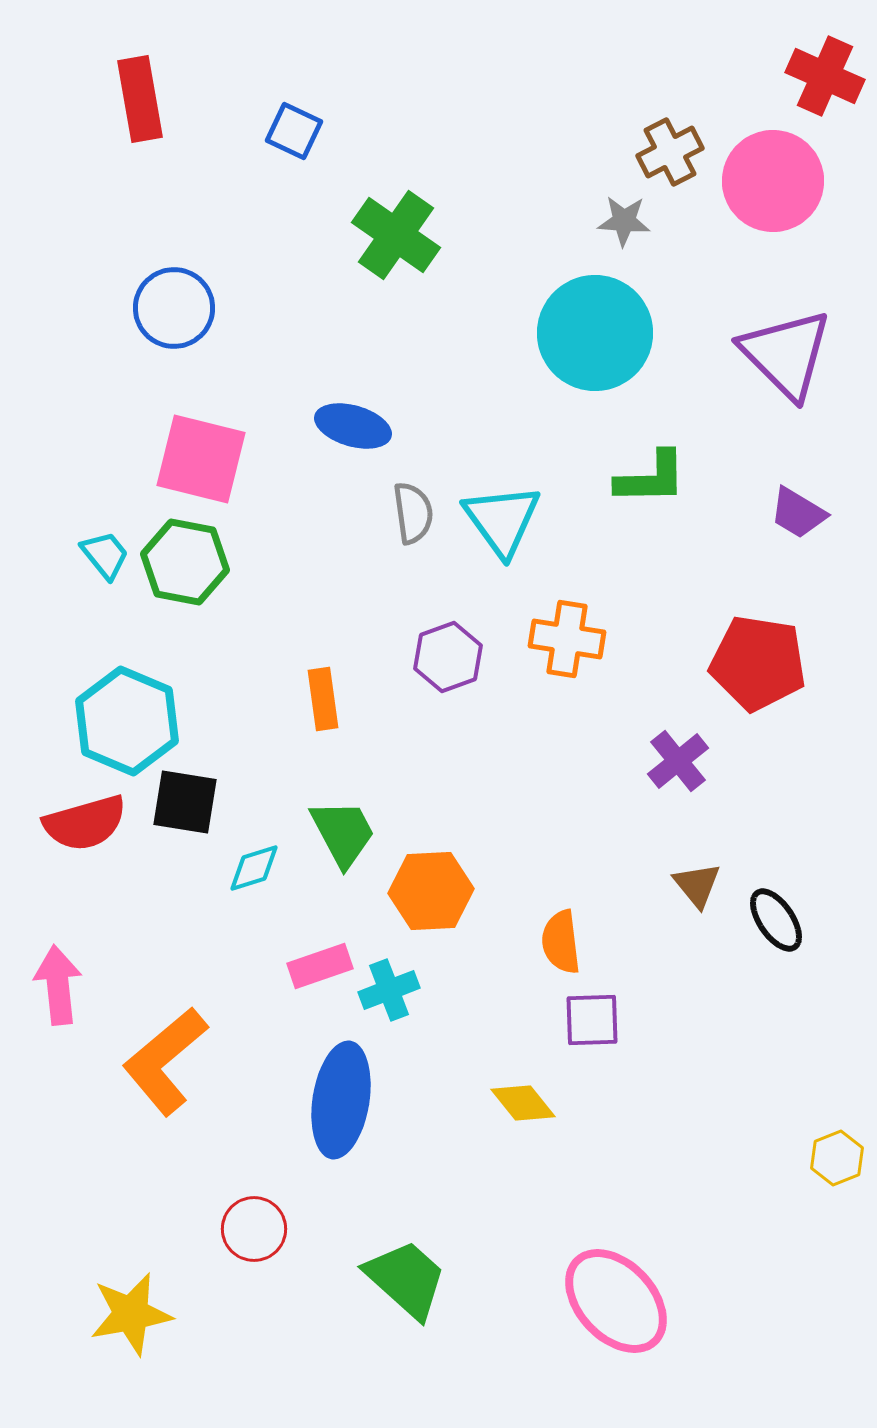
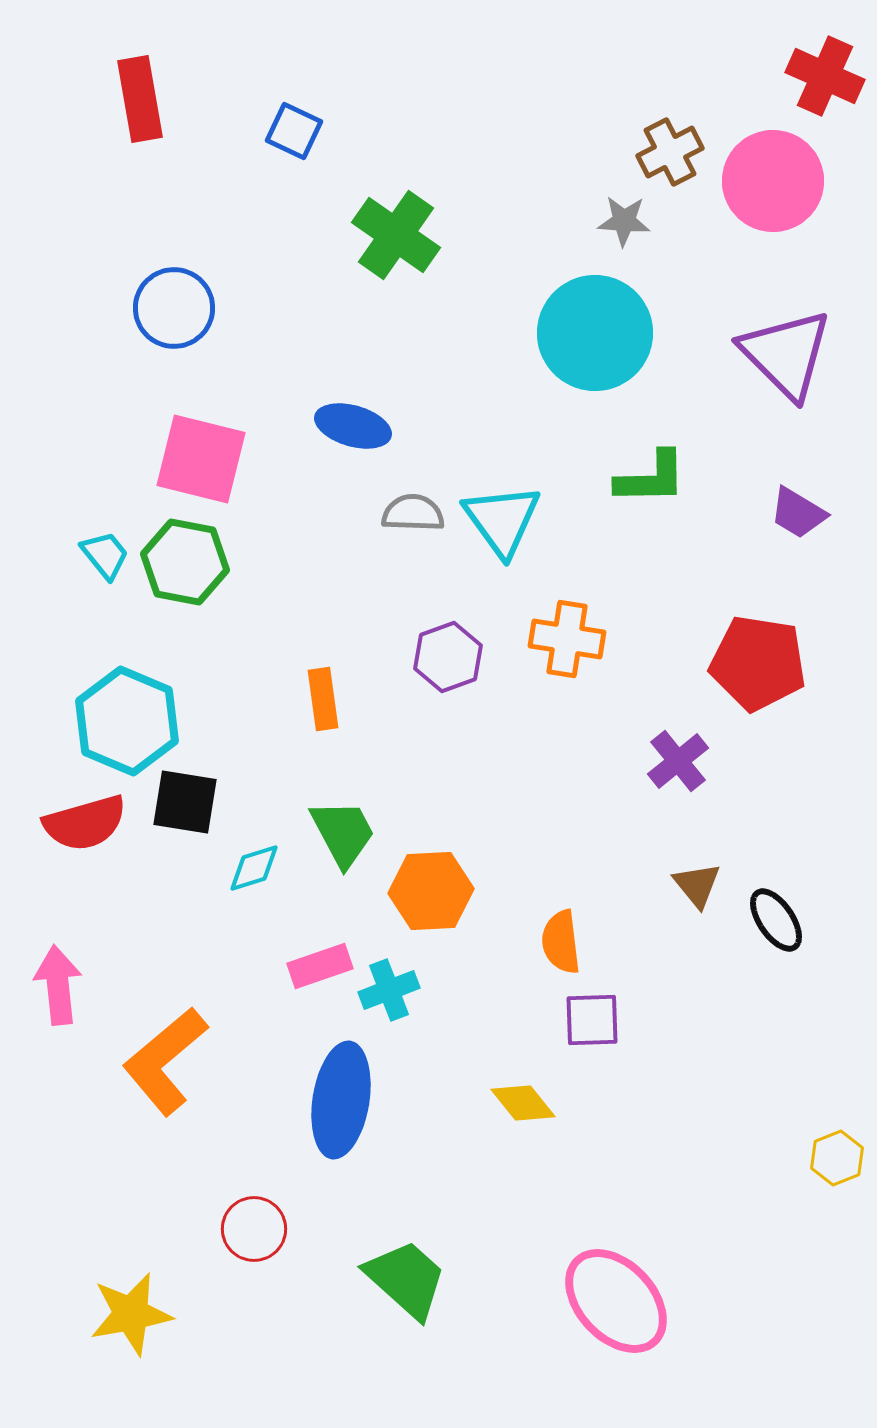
gray semicircle at (413, 513): rotated 80 degrees counterclockwise
